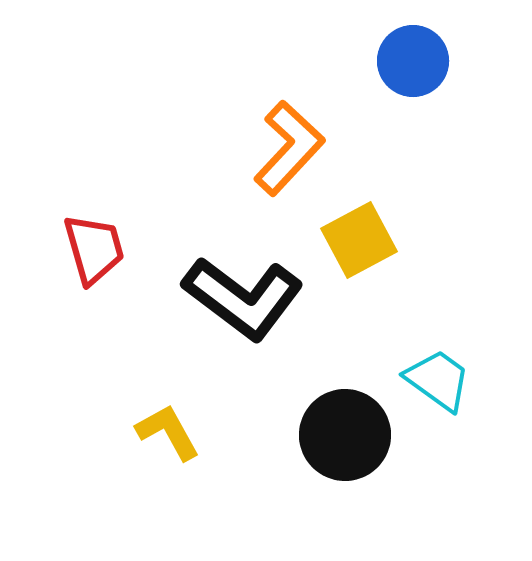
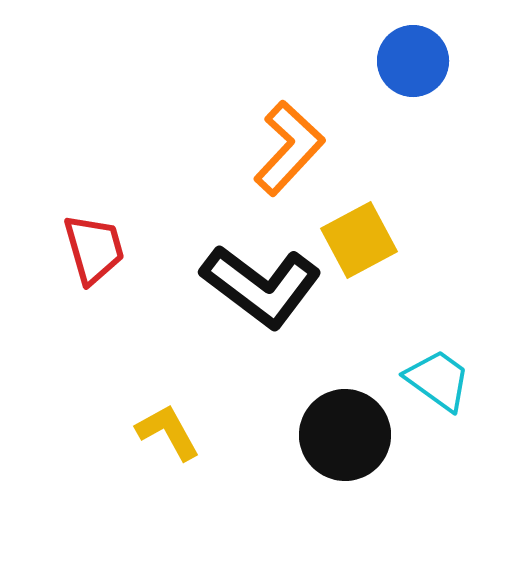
black L-shape: moved 18 px right, 12 px up
